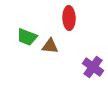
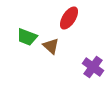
red ellipse: rotated 35 degrees clockwise
brown triangle: moved 1 px right; rotated 36 degrees clockwise
